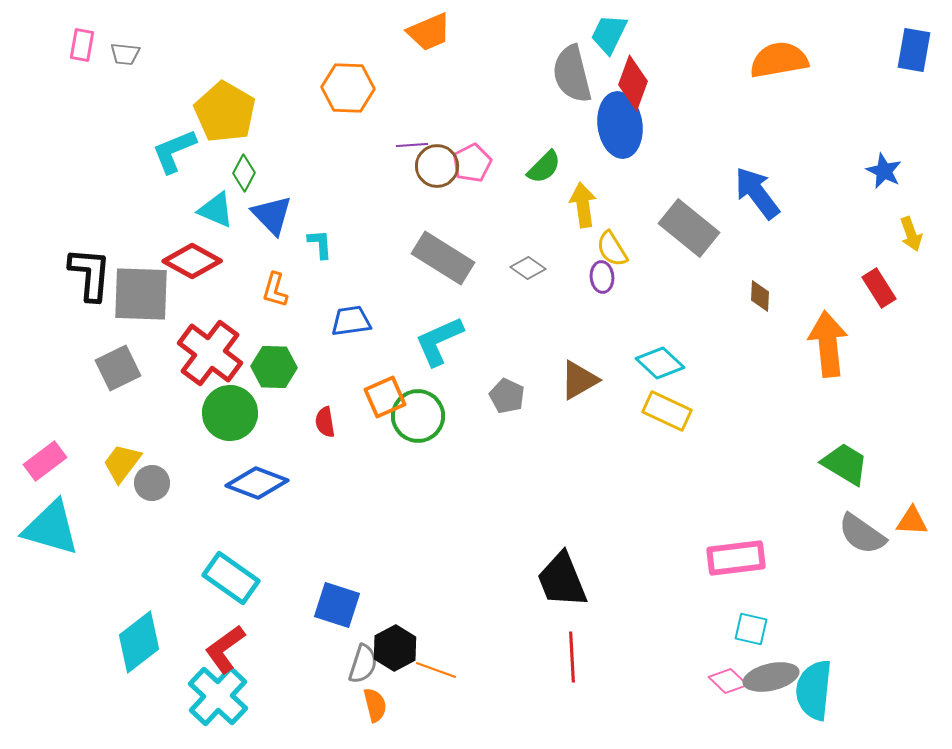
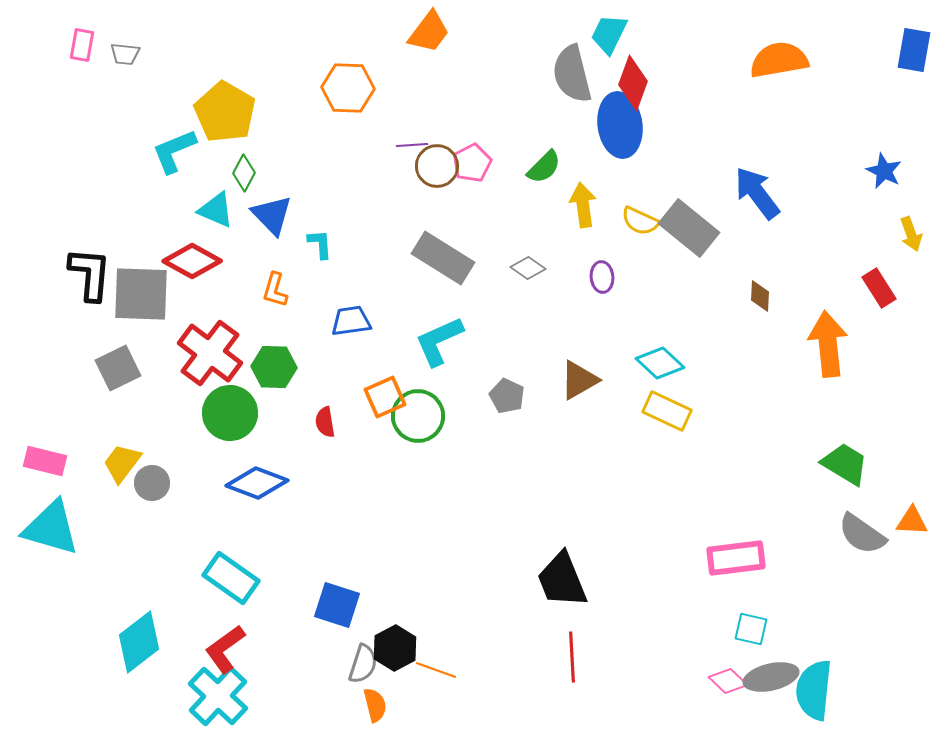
orange trapezoid at (429, 32): rotated 30 degrees counterclockwise
yellow semicircle at (612, 249): moved 28 px right, 28 px up; rotated 33 degrees counterclockwise
pink rectangle at (45, 461): rotated 51 degrees clockwise
